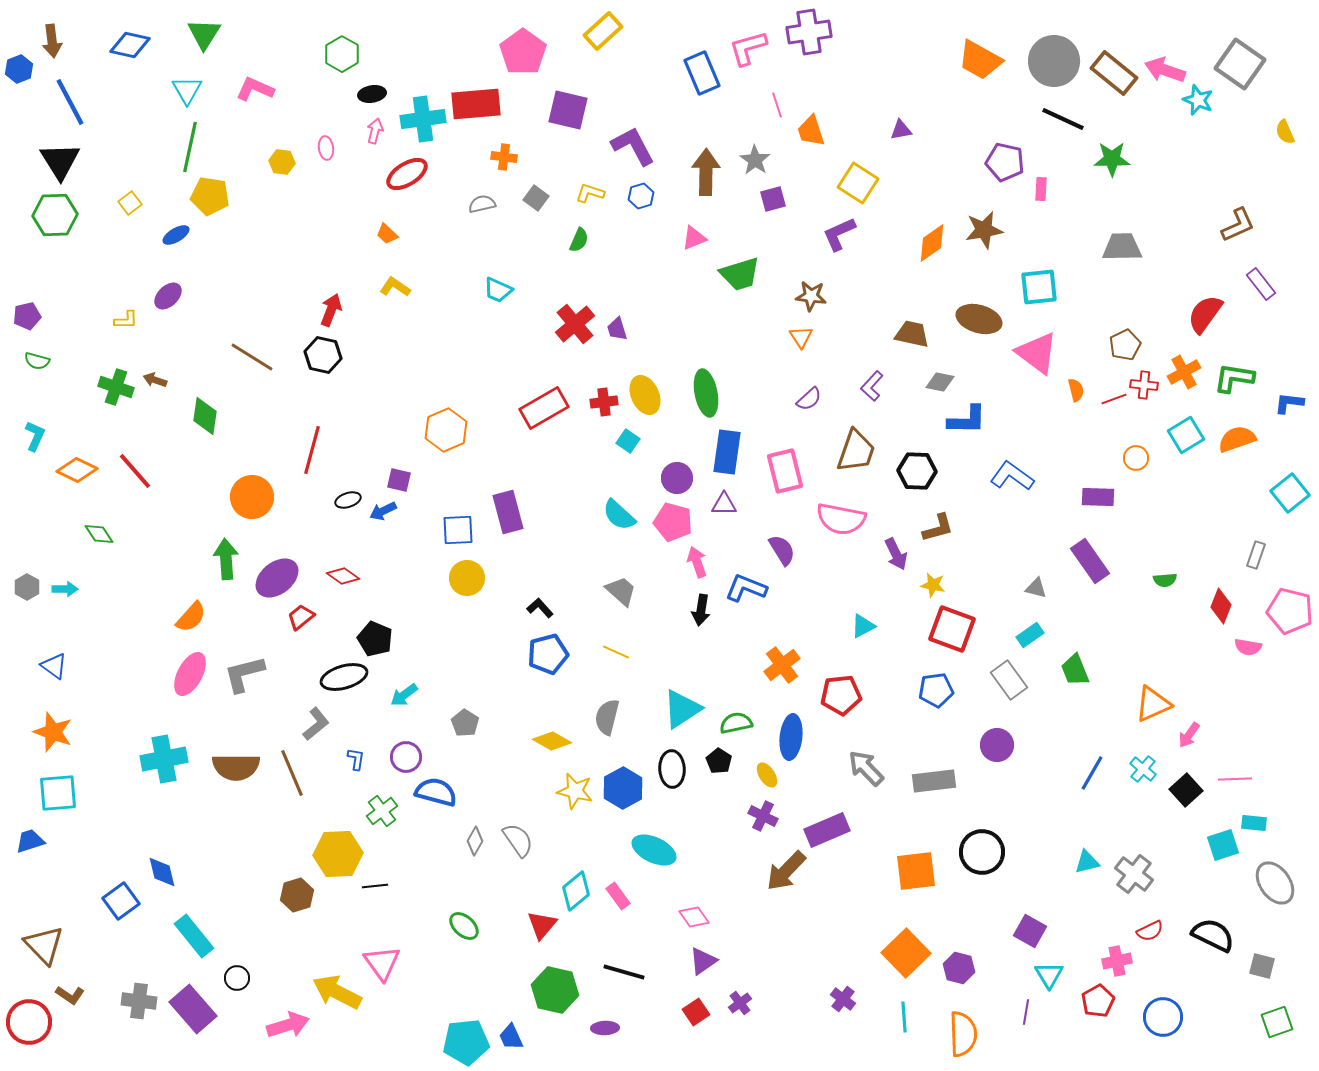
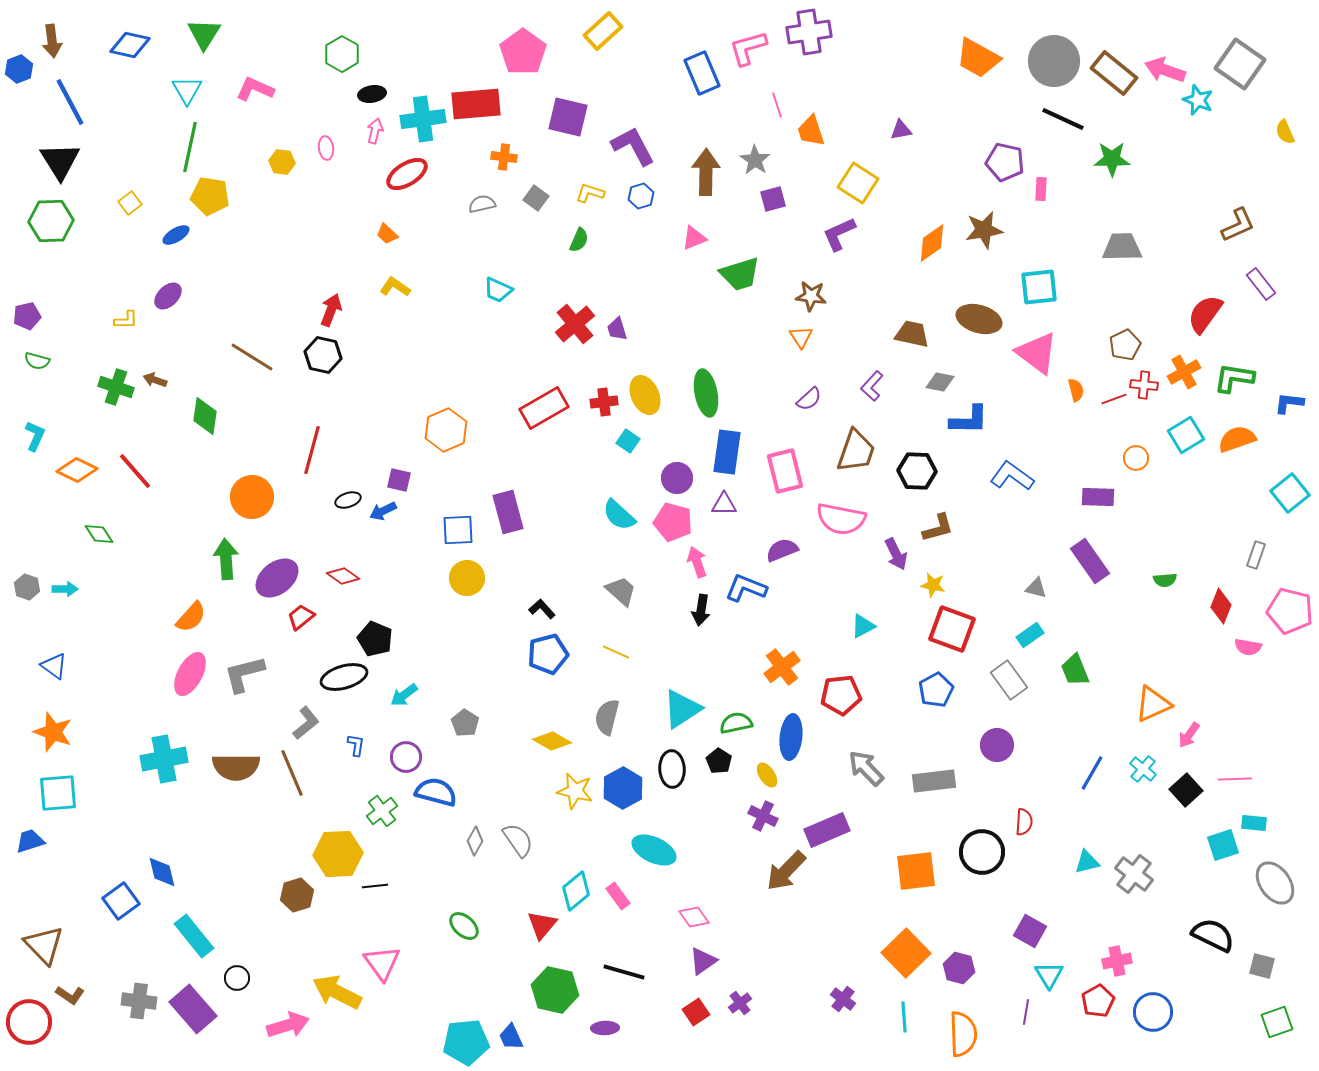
orange trapezoid at (980, 60): moved 2 px left, 2 px up
purple square at (568, 110): moved 7 px down
green hexagon at (55, 215): moved 4 px left, 6 px down
blue L-shape at (967, 420): moved 2 px right
purple semicircle at (782, 550): rotated 80 degrees counterclockwise
gray hexagon at (27, 587): rotated 10 degrees counterclockwise
black L-shape at (540, 608): moved 2 px right, 1 px down
orange cross at (782, 665): moved 2 px down
blue pentagon at (936, 690): rotated 20 degrees counterclockwise
gray L-shape at (316, 724): moved 10 px left, 1 px up
blue L-shape at (356, 759): moved 14 px up
red semicircle at (1150, 931): moved 126 px left, 109 px up; rotated 60 degrees counterclockwise
blue circle at (1163, 1017): moved 10 px left, 5 px up
